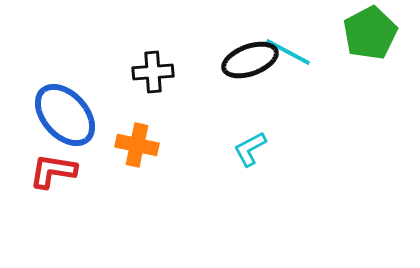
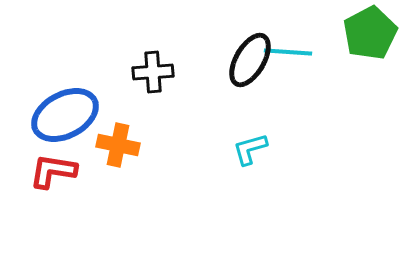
cyan line: rotated 24 degrees counterclockwise
black ellipse: rotated 40 degrees counterclockwise
blue ellipse: rotated 76 degrees counterclockwise
orange cross: moved 19 px left
cyan L-shape: rotated 12 degrees clockwise
